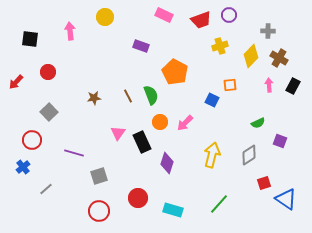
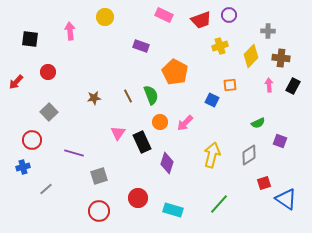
brown cross at (279, 58): moved 2 px right; rotated 24 degrees counterclockwise
blue cross at (23, 167): rotated 24 degrees clockwise
